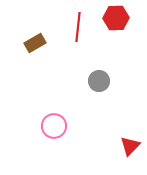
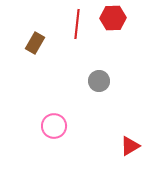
red hexagon: moved 3 px left
red line: moved 1 px left, 3 px up
brown rectangle: rotated 30 degrees counterclockwise
red triangle: rotated 15 degrees clockwise
